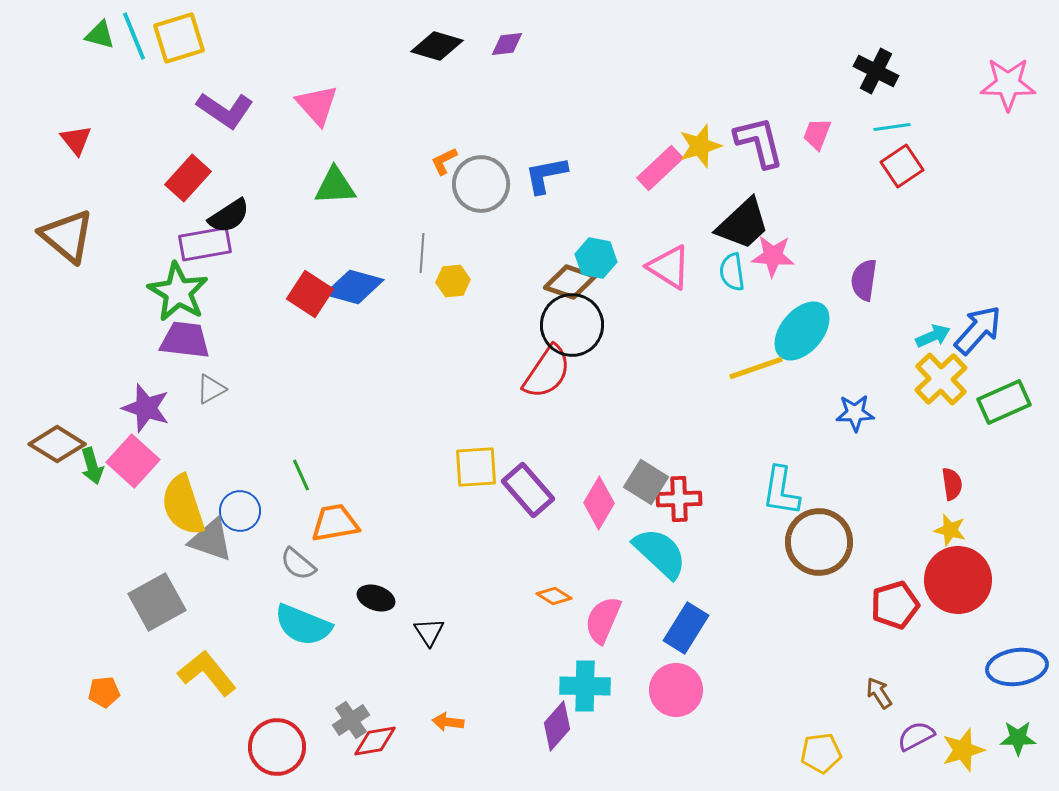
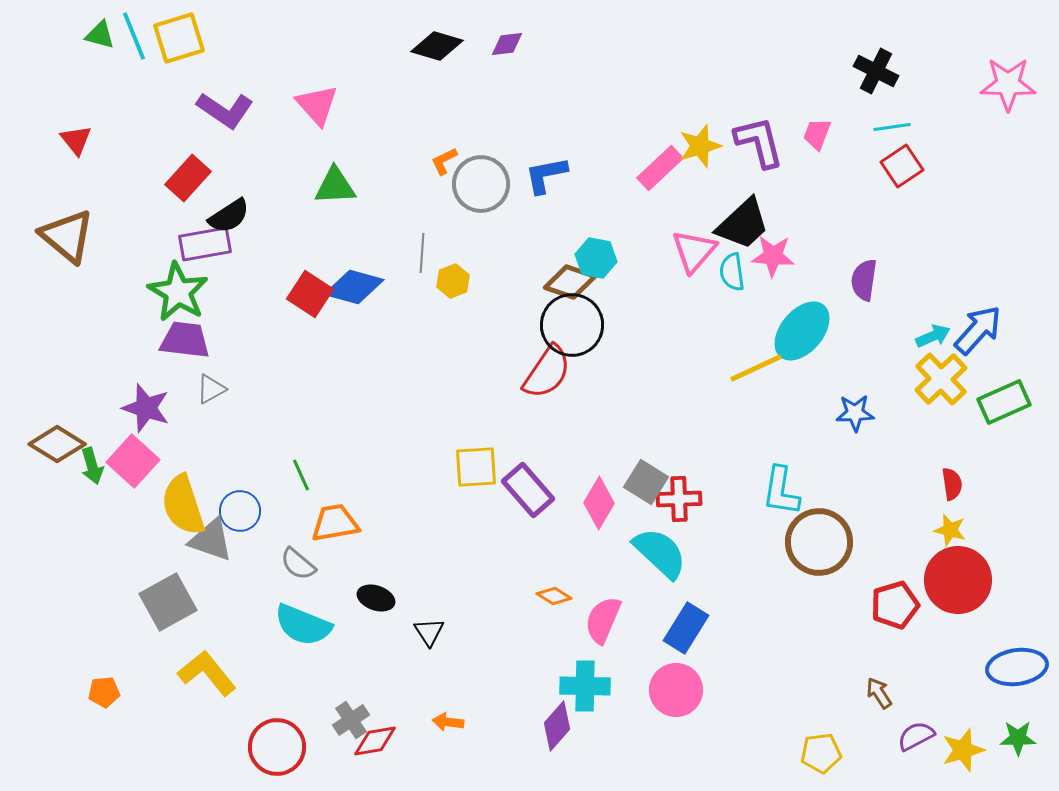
pink triangle at (669, 267): moved 25 px right, 16 px up; rotated 39 degrees clockwise
yellow hexagon at (453, 281): rotated 16 degrees counterclockwise
yellow line at (756, 368): rotated 6 degrees counterclockwise
gray square at (157, 602): moved 11 px right
